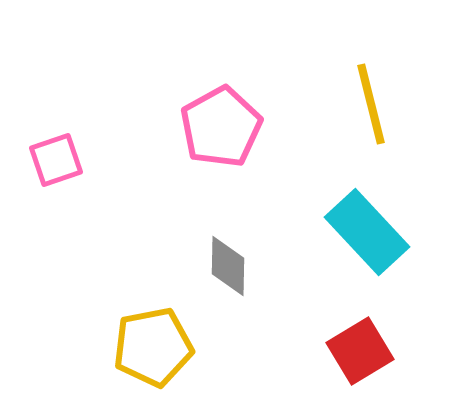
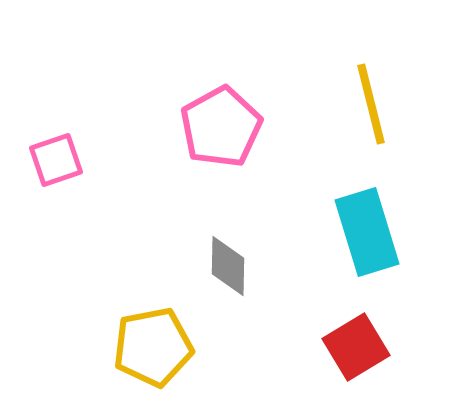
cyan rectangle: rotated 26 degrees clockwise
red square: moved 4 px left, 4 px up
